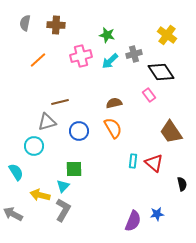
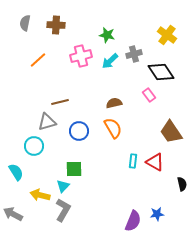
red triangle: moved 1 px right, 1 px up; rotated 12 degrees counterclockwise
